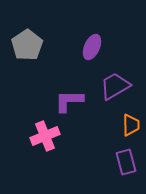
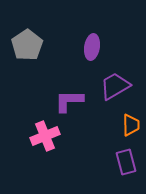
purple ellipse: rotated 15 degrees counterclockwise
